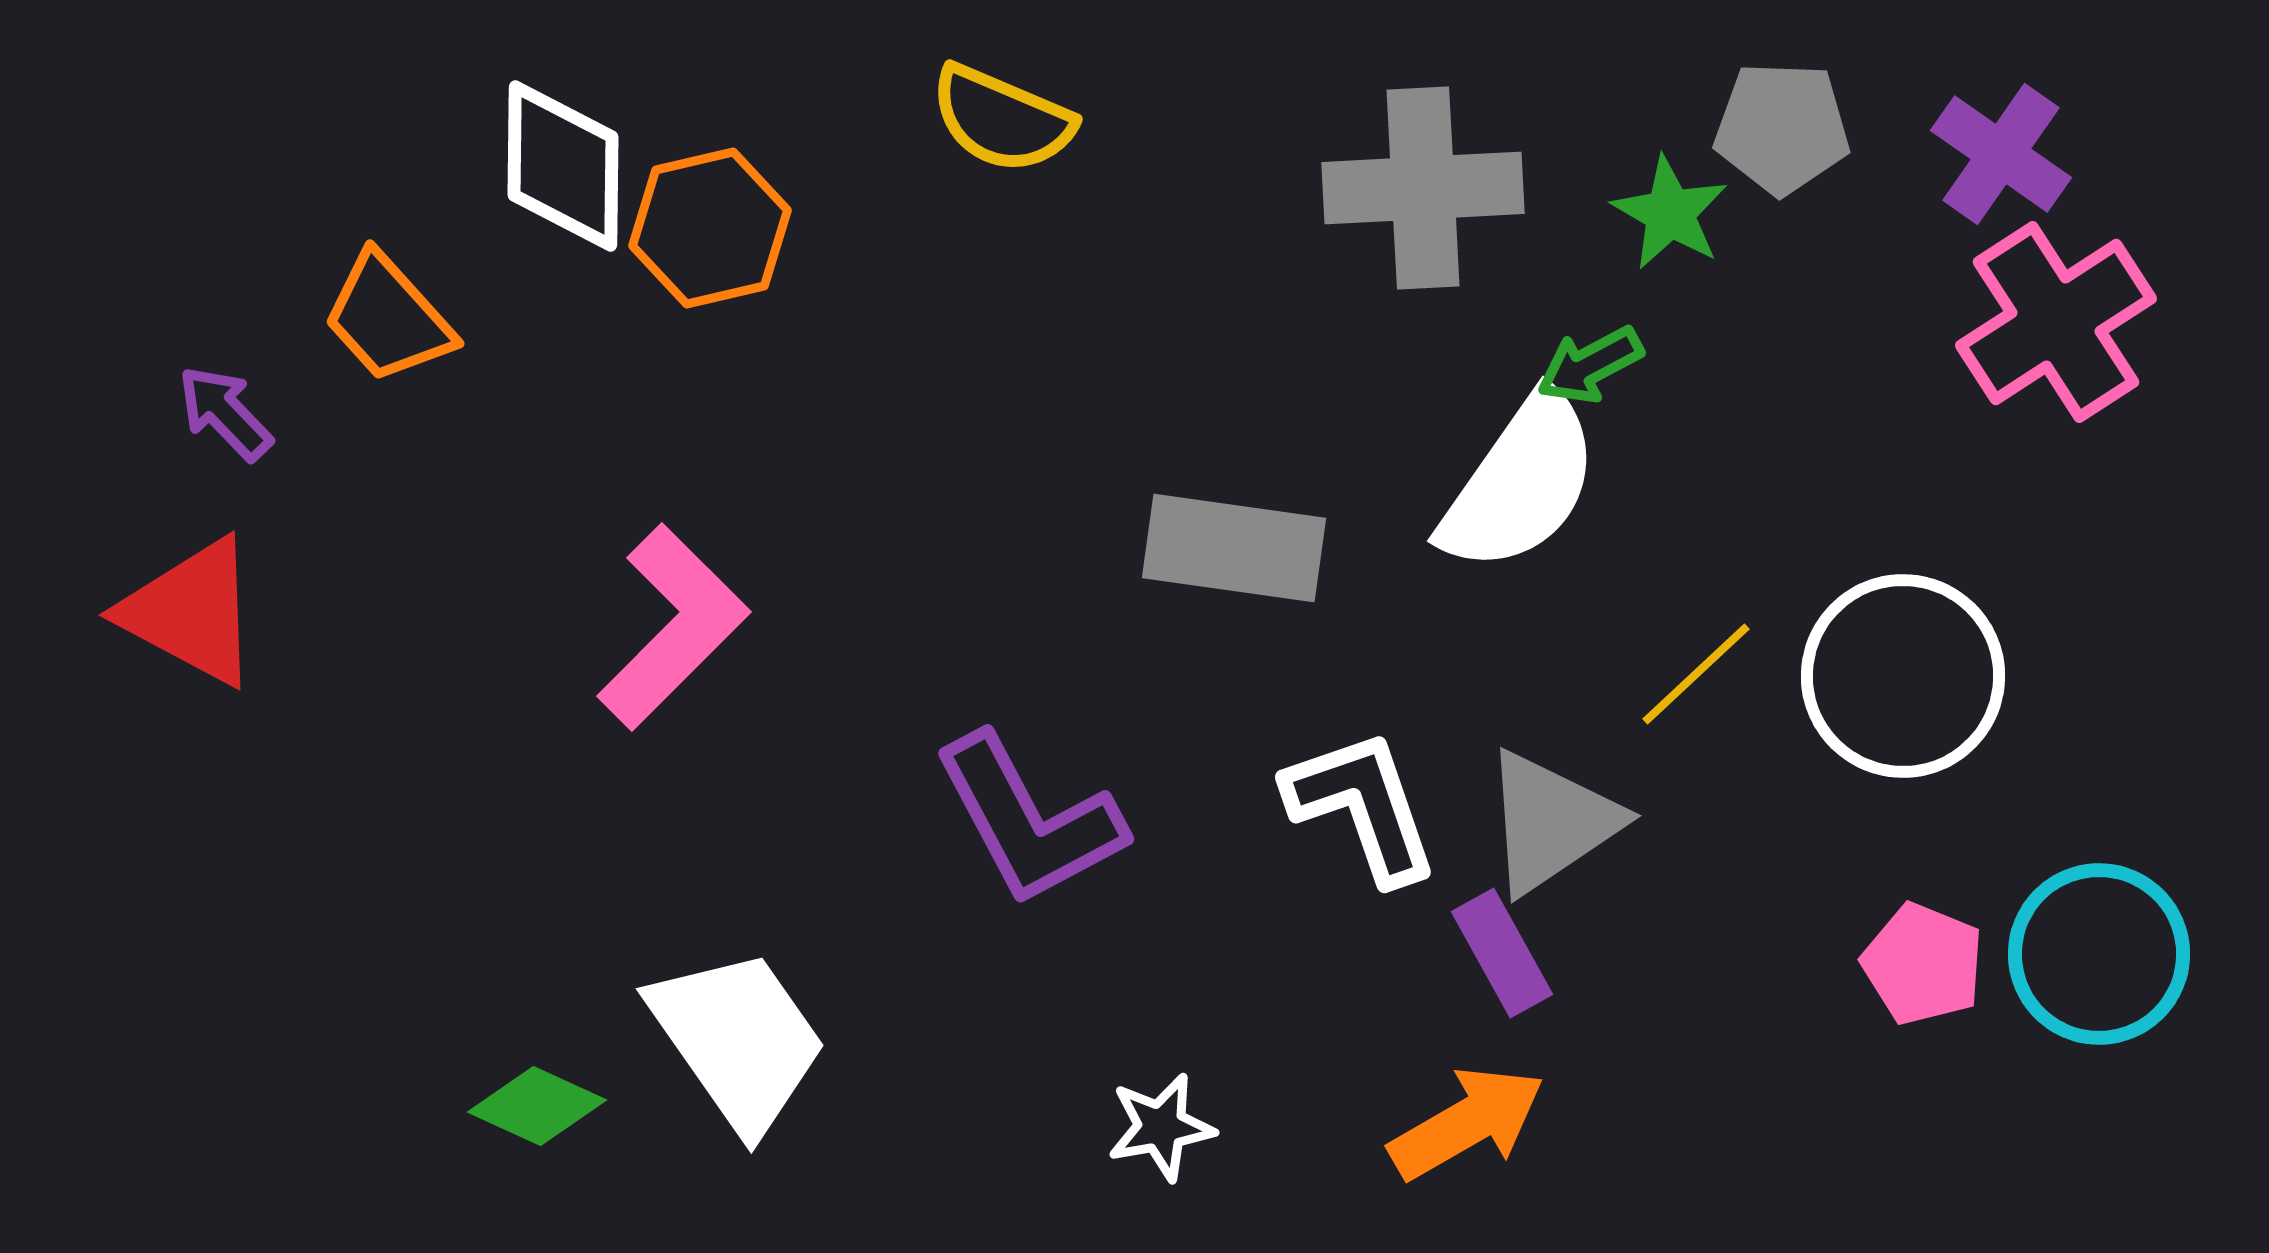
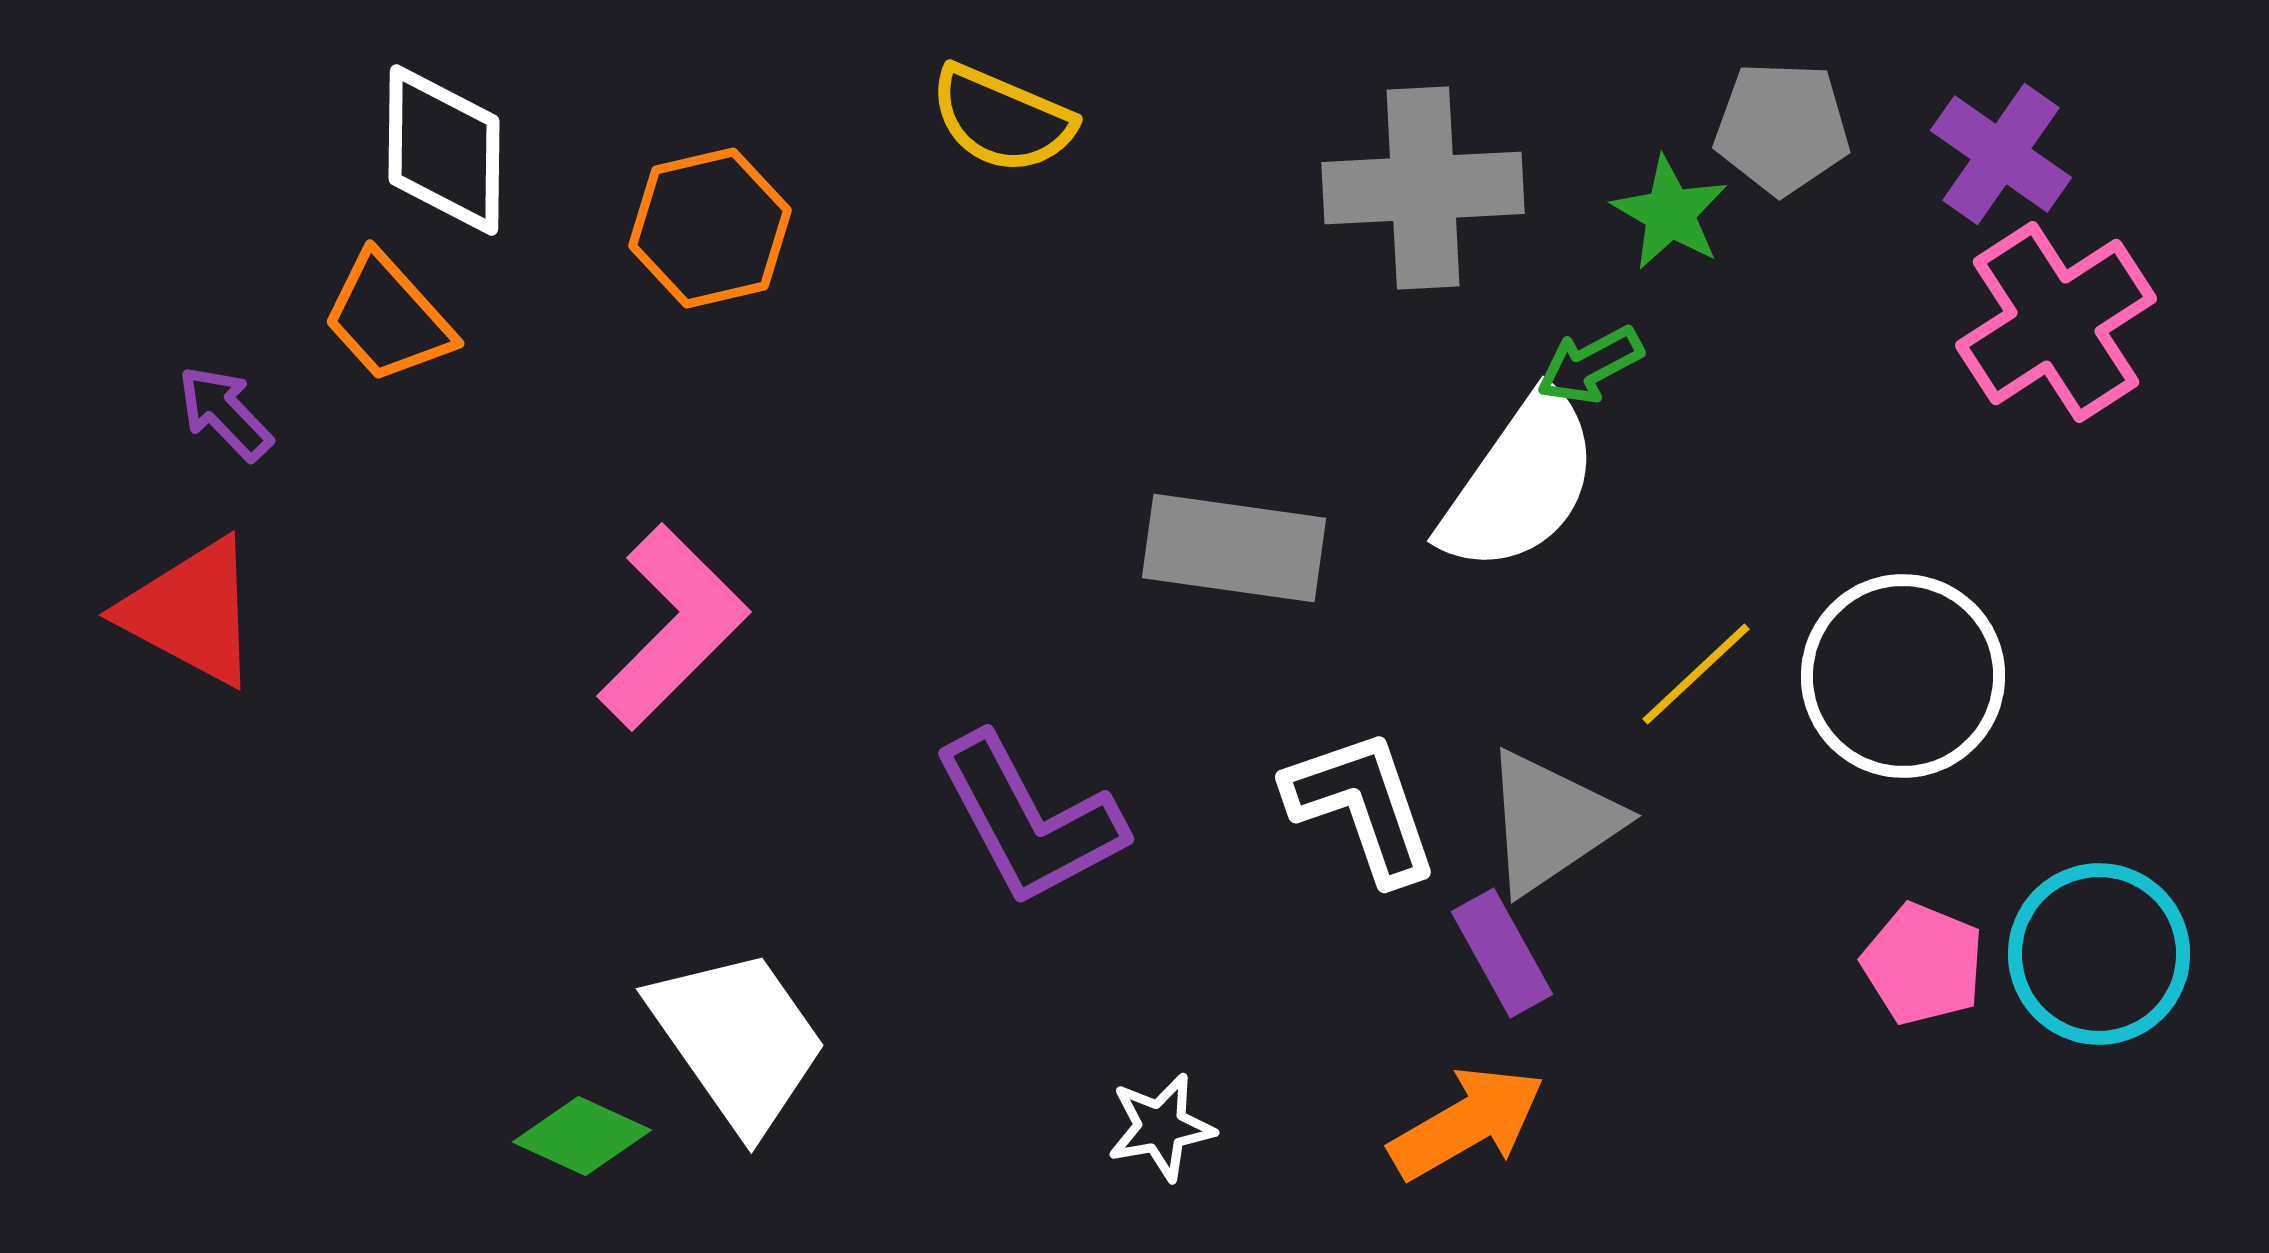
white diamond: moved 119 px left, 16 px up
green diamond: moved 45 px right, 30 px down
